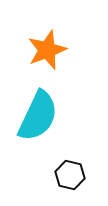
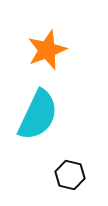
cyan semicircle: moved 1 px up
